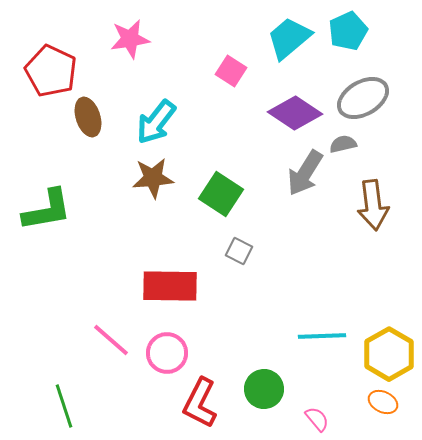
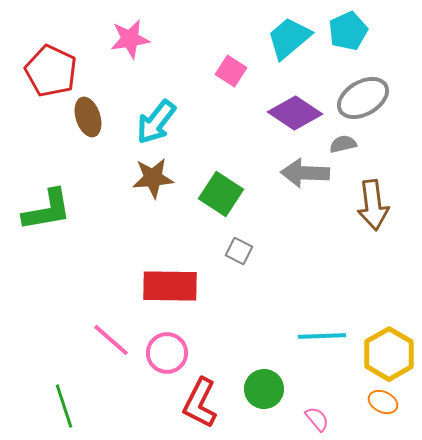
gray arrow: rotated 60 degrees clockwise
